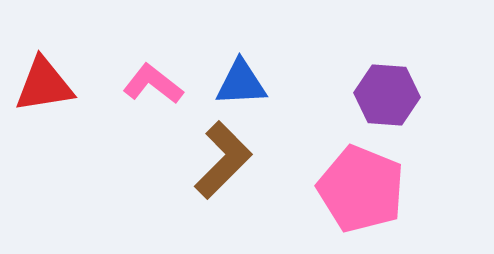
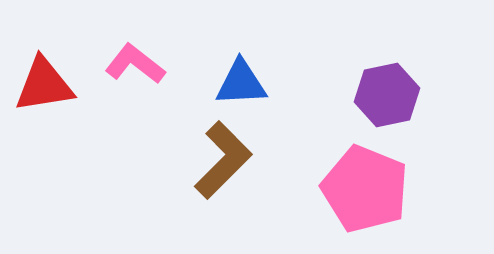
pink L-shape: moved 18 px left, 20 px up
purple hexagon: rotated 16 degrees counterclockwise
pink pentagon: moved 4 px right
